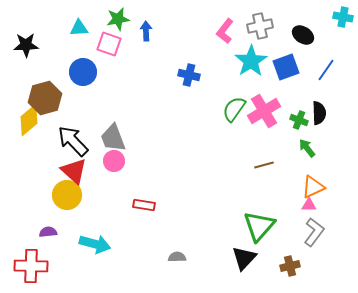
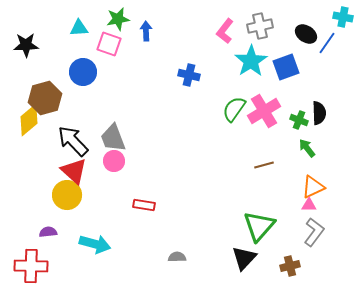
black ellipse: moved 3 px right, 1 px up
blue line: moved 1 px right, 27 px up
